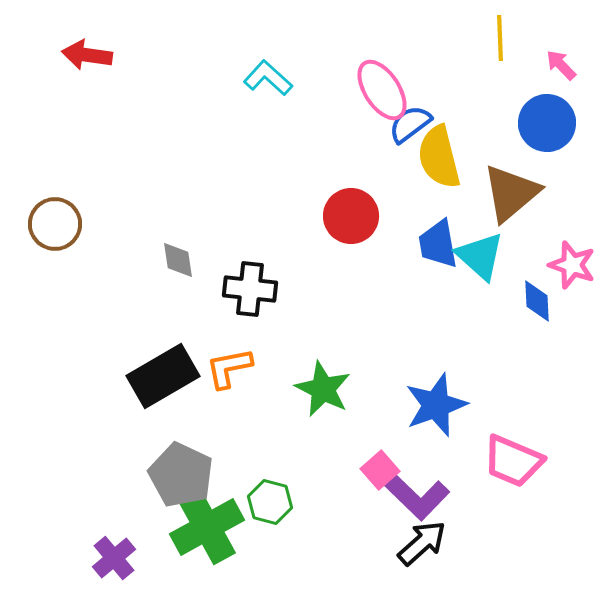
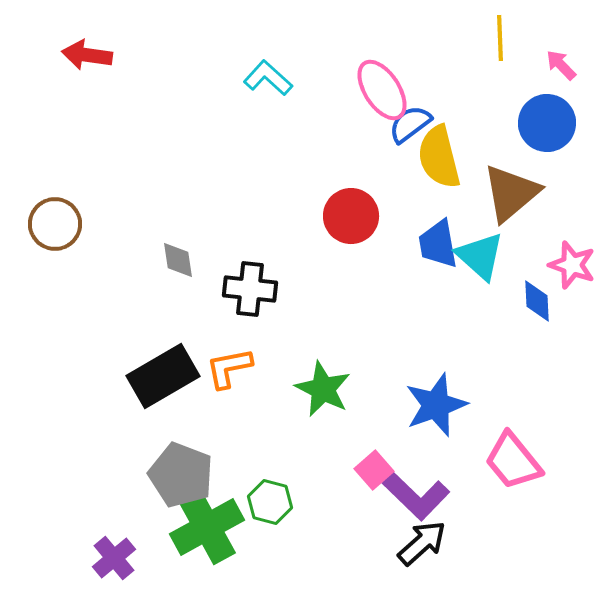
pink trapezoid: rotated 28 degrees clockwise
pink square: moved 6 px left
gray pentagon: rotated 4 degrees counterclockwise
